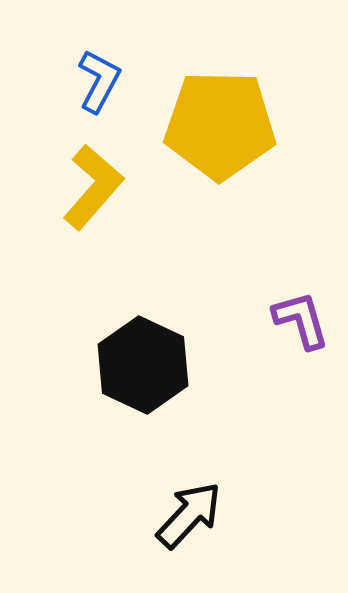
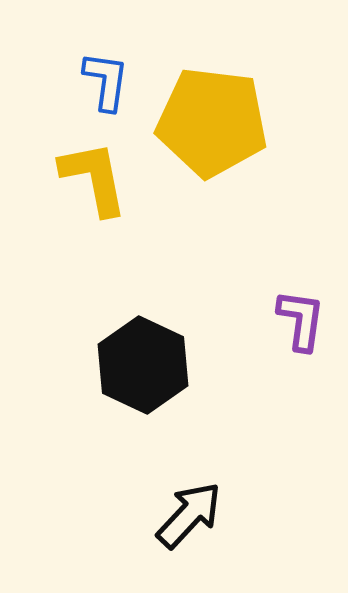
blue L-shape: moved 7 px right; rotated 20 degrees counterclockwise
yellow pentagon: moved 8 px left, 3 px up; rotated 6 degrees clockwise
yellow L-shape: moved 1 px right, 9 px up; rotated 52 degrees counterclockwise
purple L-shape: rotated 24 degrees clockwise
